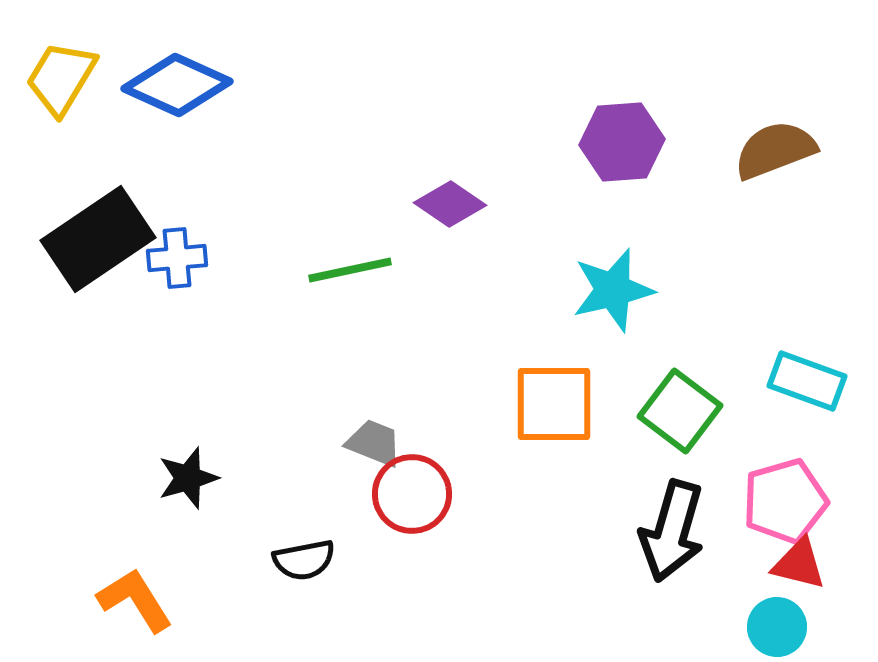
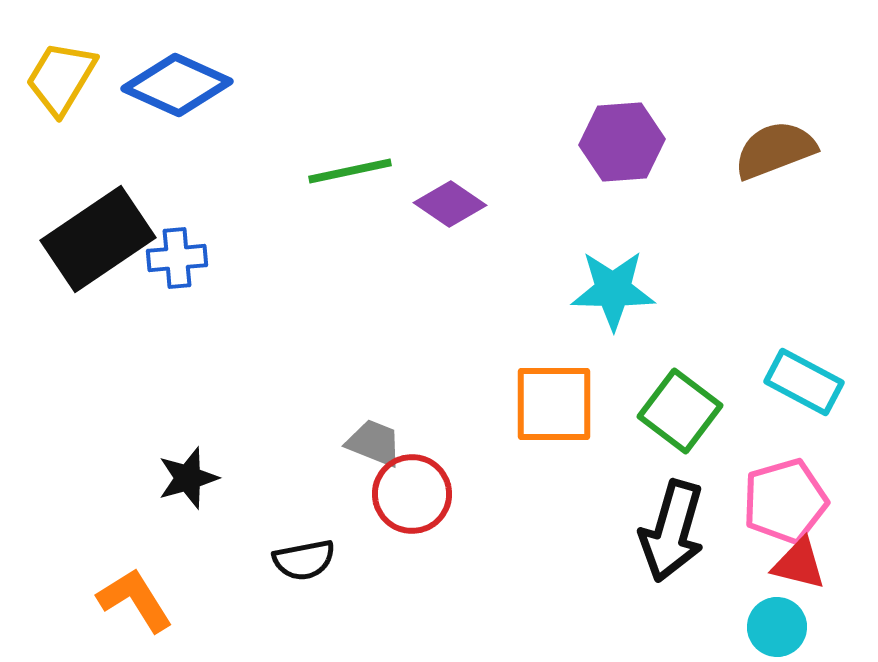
green line: moved 99 px up
cyan star: rotated 14 degrees clockwise
cyan rectangle: moved 3 px left, 1 px down; rotated 8 degrees clockwise
